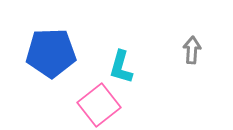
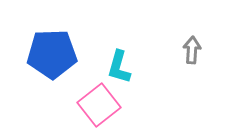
blue pentagon: moved 1 px right, 1 px down
cyan L-shape: moved 2 px left
